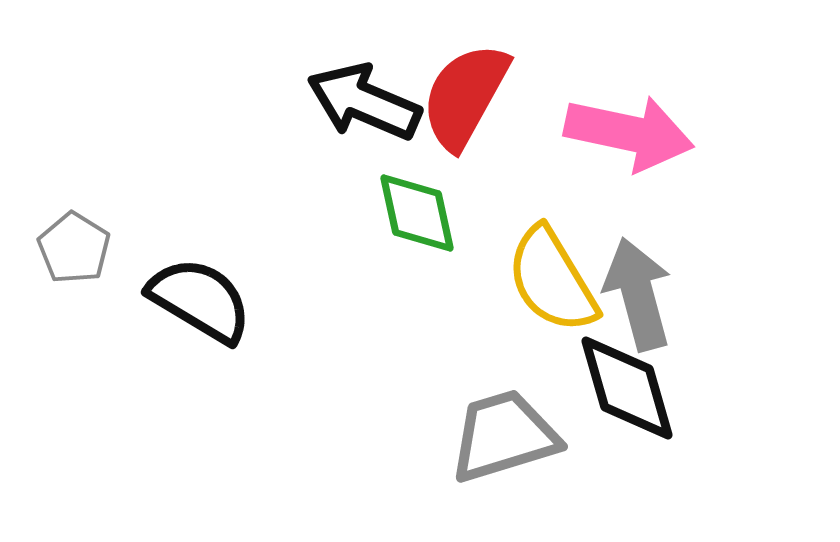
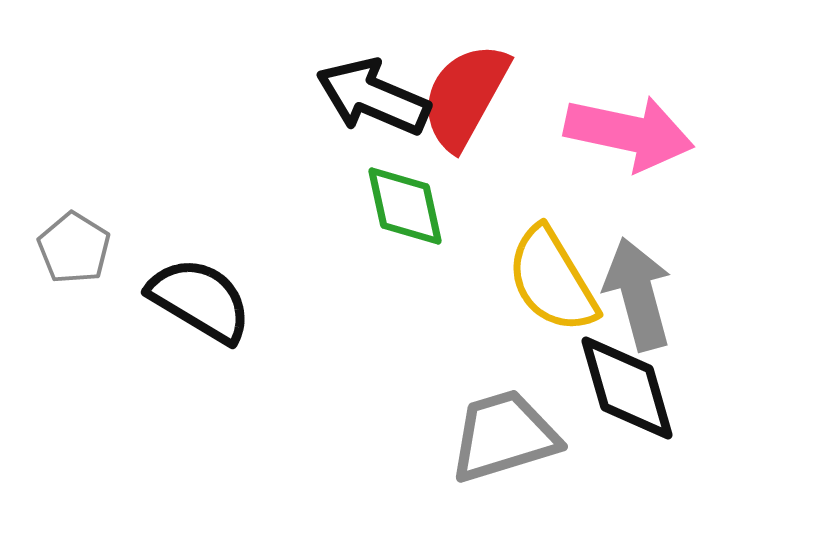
black arrow: moved 9 px right, 5 px up
green diamond: moved 12 px left, 7 px up
